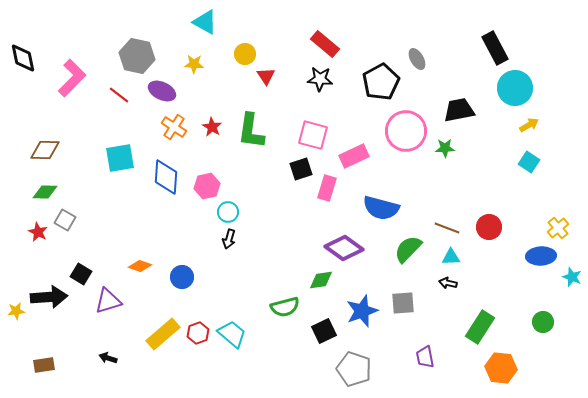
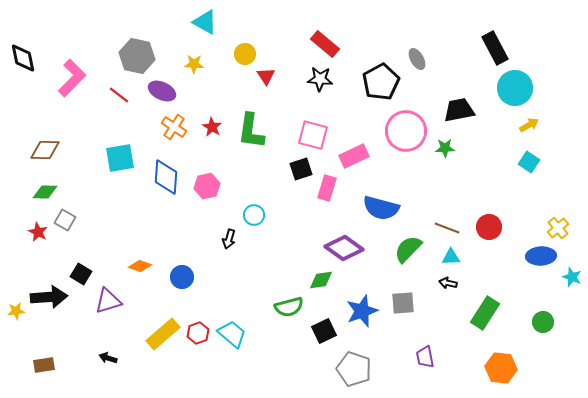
cyan circle at (228, 212): moved 26 px right, 3 px down
green semicircle at (285, 307): moved 4 px right
green rectangle at (480, 327): moved 5 px right, 14 px up
